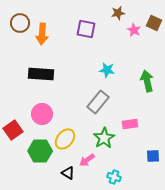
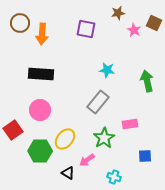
pink circle: moved 2 px left, 4 px up
blue square: moved 8 px left
